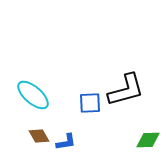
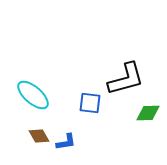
black L-shape: moved 11 px up
blue square: rotated 10 degrees clockwise
green diamond: moved 27 px up
